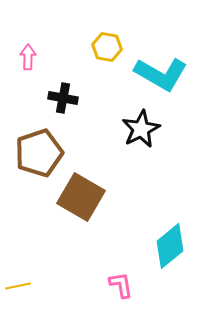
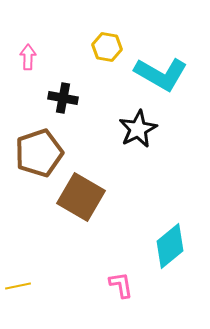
black star: moved 3 px left
